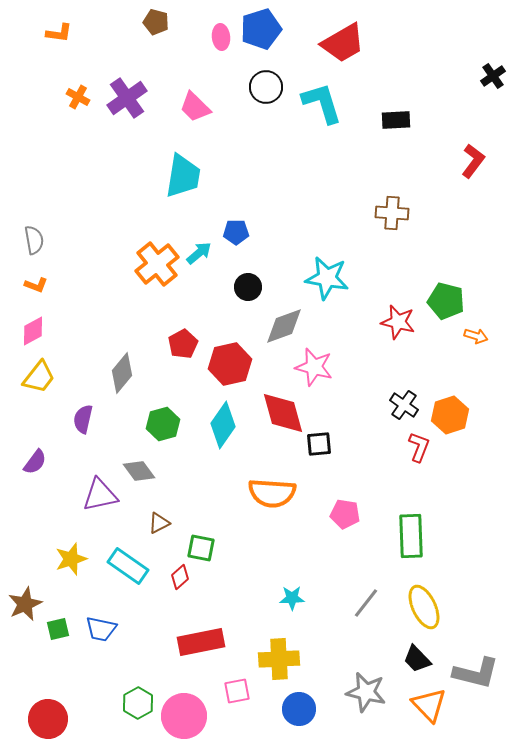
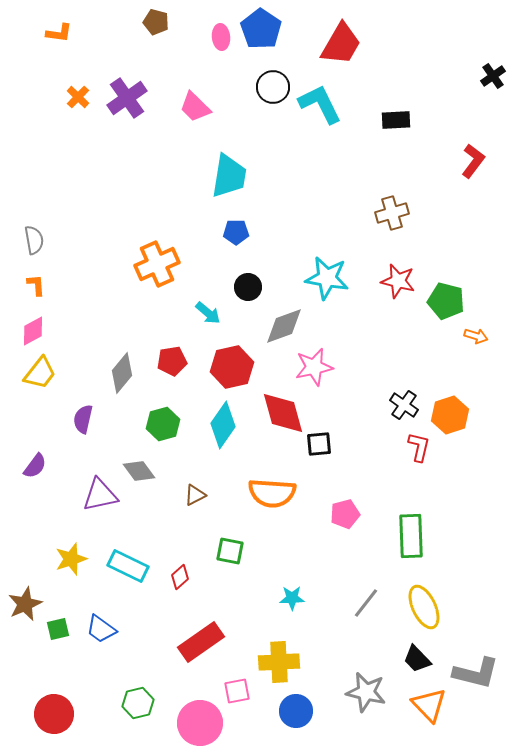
blue pentagon at (261, 29): rotated 21 degrees counterclockwise
red trapezoid at (343, 43): moved 2 px left, 1 px down; rotated 30 degrees counterclockwise
black circle at (266, 87): moved 7 px right
orange cross at (78, 97): rotated 15 degrees clockwise
cyan L-shape at (322, 103): moved 2 px left, 1 px down; rotated 9 degrees counterclockwise
cyan trapezoid at (183, 176): moved 46 px right
brown cross at (392, 213): rotated 20 degrees counterclockwise
cyan arrow at (199, 253): moved 9 px right, 60 px down; rotated 80 degrees clockwise
orange cross at (157, 264): rotated 15 degrees clockwise
orange L-shape at (36, 285): rotated 115 degrees counterclockwise
red star at (398, 322): moved 41 px up
red pentagon at (183, 344): moved 11 px left, 17 px down; rotated 20 degrees clockwise
red hexagon at (230, 364): moved 2 px right, 3 px down
pink star at (314, 367): rotated 27 degrees counterclockwise
yellow trapezoid at (39, 377): moved 1 px right, 4 px up
red L-shape at (419, 447): rotated 8 degrees counterclockwise
purple semicircle at (35, 462): moved 4 px down
pink pentagon at (345, 514): rotated 24 degrees counterclockwise
brown triangle at (159, 523): moved 36 px right, 28 px up
green square at (201, 548): moved 29 px right, 3 px down
cyan rectangle at (128, 566): rotated 9 degrees counterclockwise
blue trapezoid at (101, 629): rotated 24 degrees clockwise
red rectangle at (201, 642): rotated 24 degrees counterclockwise
yellow cross at (279, 659): moved 3 px down
green hexagon at (138, 703): rotated 16 degrees clockwise
blue circle at (299, 709): moved 3 px left, 2 px down
pink circle at (184, 716): moved 16 px right, 7 px down
red circle at (48, 719): moved 6 px right, 5 px up
